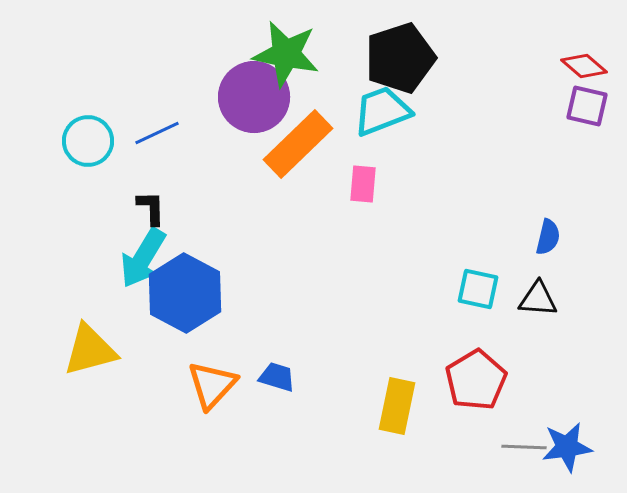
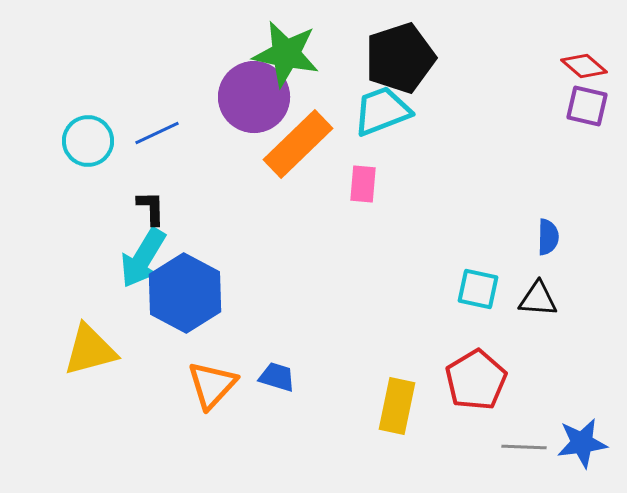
blue semicircle: rotated 12 degrees counterclockwise
blue star: moved 15 px right, 4 px up
